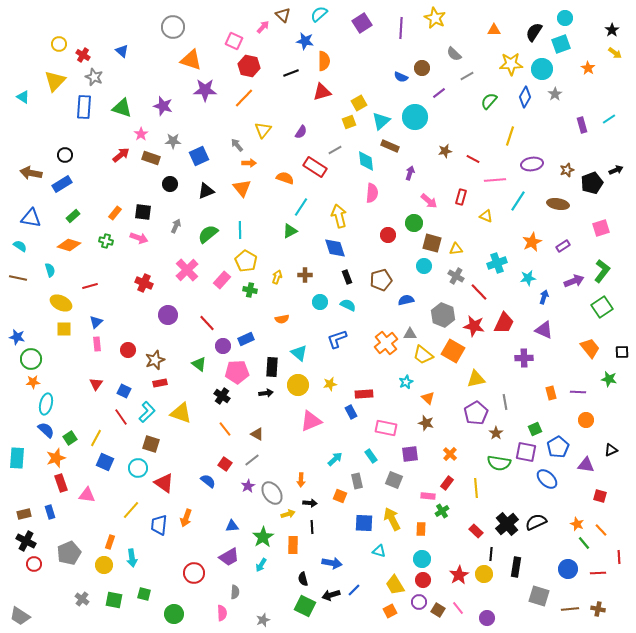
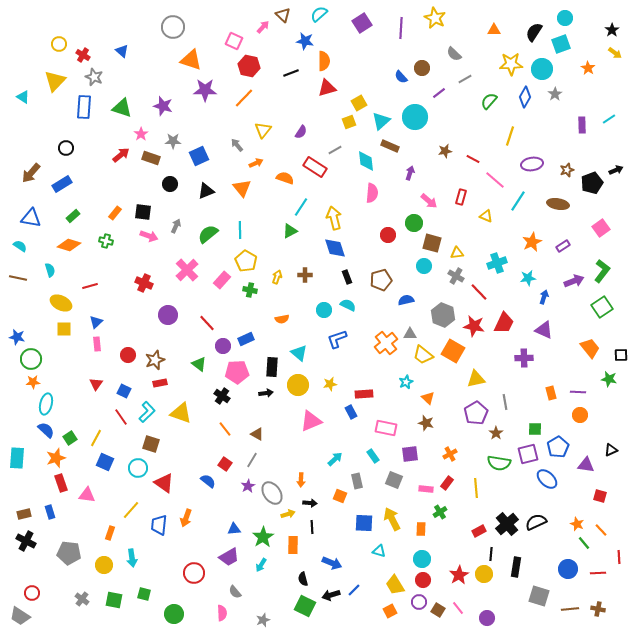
gray line at (467, 76): moved 2 px left, 3 px down
blue semicircle at (401, 77): rotated 24 degrees clockwise
red triangle at (322, 92): moved 5 px right, 4 px up
purple rectangle at (582, 125): rotated 14 degrees clockwise
black circle at (65, 155): moved 1 px right, 7 px up
orange arrow at (249, 163): moved 7 px right; rotated 24 degrees counterclockwise
brown arrow at (31, 173): rotated 60 degrees counterclockwise
pink line at (495, 180): rotated 45 degrees clockwise
yellow arrow at (339, 216): moved 5 px left, 2 px down
pink square at (601, 228): rotated 18 degrees counterclockwise
pink arrow at (139, 238): moved 10 px right, 2 px up
yellow triangle at (456, 249): moved 1 px right, 4 px down
cyan circle at (320, 302): moved 4 px right, 8 px down
red circle at (128, 350): moved 5 px down
black square at (622, 352): moved 1 px left, 3 px down
orange circle at (586, 420): moved 6 px left, 5 px up
green square at (535, 429): rotated 24 degrees clockwise
purple square at (526, 452): moved 2 px right, 2 px down; rotated 25 degrees counterclockwise
orange cross at (450, 454): rotated 16 degrees clockwise
cyan rectangle at (371, 456): moved 2 px right
gray line at (252, 460): rotated 21 degrees counterclockwise
pink rectangle at (428, 496): moved 2 px left, 7 px up
green cross at (442, 511): moved 2 px left, 1 px down
blue triangle at (232, 526): moved 2 px right, 3 px down
red rectangle at (476, 531): moved 3 px right; rotated 72 degrees counterclockwise
orange rectangle at (110, 542): moved 9 px up
gray pentagon at (69, 553): rotated 30 degrees clockwise
blue arrow at (332, 563): rotated 12 degrees clockwise
red circle at (34, 564): moved 2 px left, 29 px down
gray semicircle at (235, 592): rotated 136 degrees clockwise
